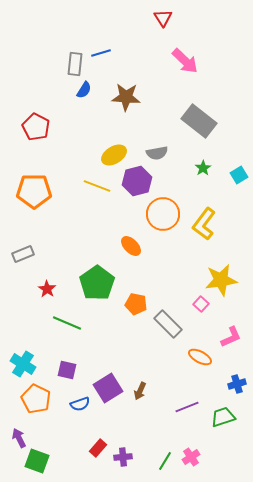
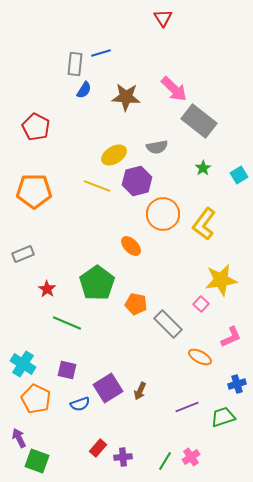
pink arrow at (185, 61): moved 11 px left, 28 px down
gray semicircle at (157, 153): moved 6 px up
